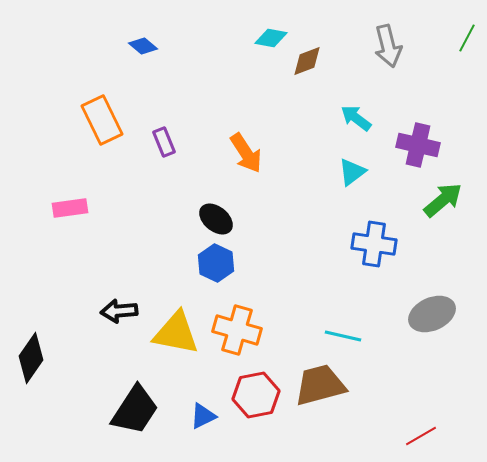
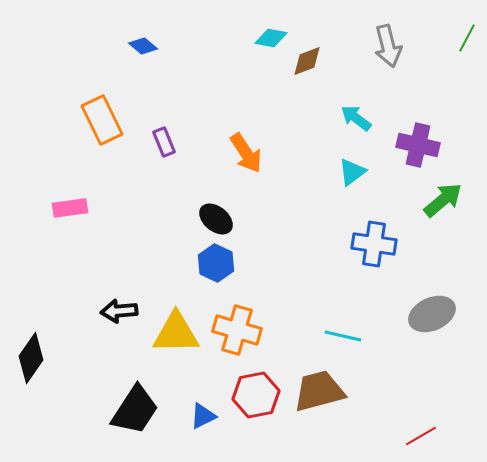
yellow triangle: rotated 12 degrees counterclockwise
brown trapezoid: moved 1 px left, 6 px down
